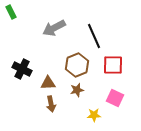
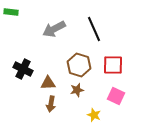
green rectangle: rotated 56 degrees counterclockwise
gray arrow: moved 1 px down
black line: moved 7 px up
brown hexagon: moved 2 px right; rotated 20 degrees counterclockwise
black cross: moved 1 px right
pink square: moved 1 px right, 2 px up
brown arrow: rotated 21 degrees clockwise
yellow star: rotated 24 degrees clockwise
